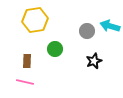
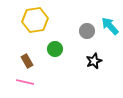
cyan arrow: rotated 30 degrees clockwise
brown rectangle: rotated 32 degrees counterclockwise
